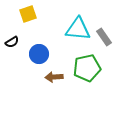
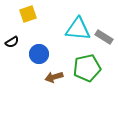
gray rectangle: rotated 24 degrees counterclockwise
brown arrow: rotated 12 degrees counterclockwise
